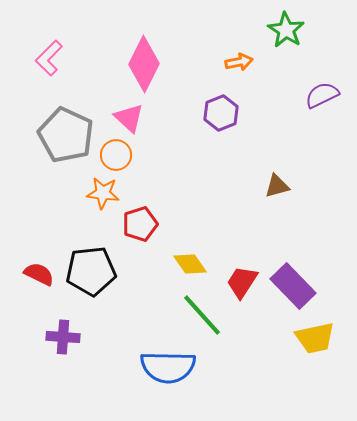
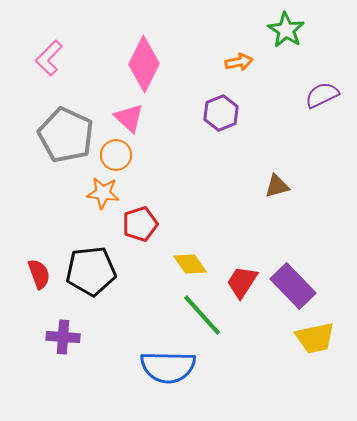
red semicircle: rotated 44 degrees clockwise
